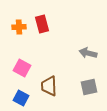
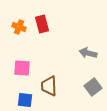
orange cross: rotated 24 degrees clockwise
pink square: rotated 24 degrees counterclockwise
gray square: moved 4 px right; rotated 24 degrees counterclockwise
blue square: moved 4 px right, 2 px down; rotated 21 degrees counterclockwise
